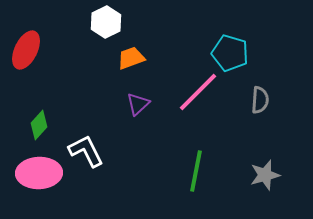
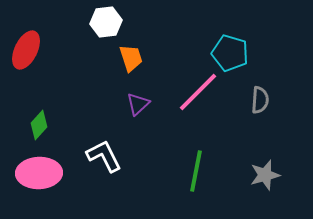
white hexagon: rotated 20 degrees clockwise
orange trapezoid: rotated 92 degrees clockwise
white L-shape: moved 18 px right, 5 px down
